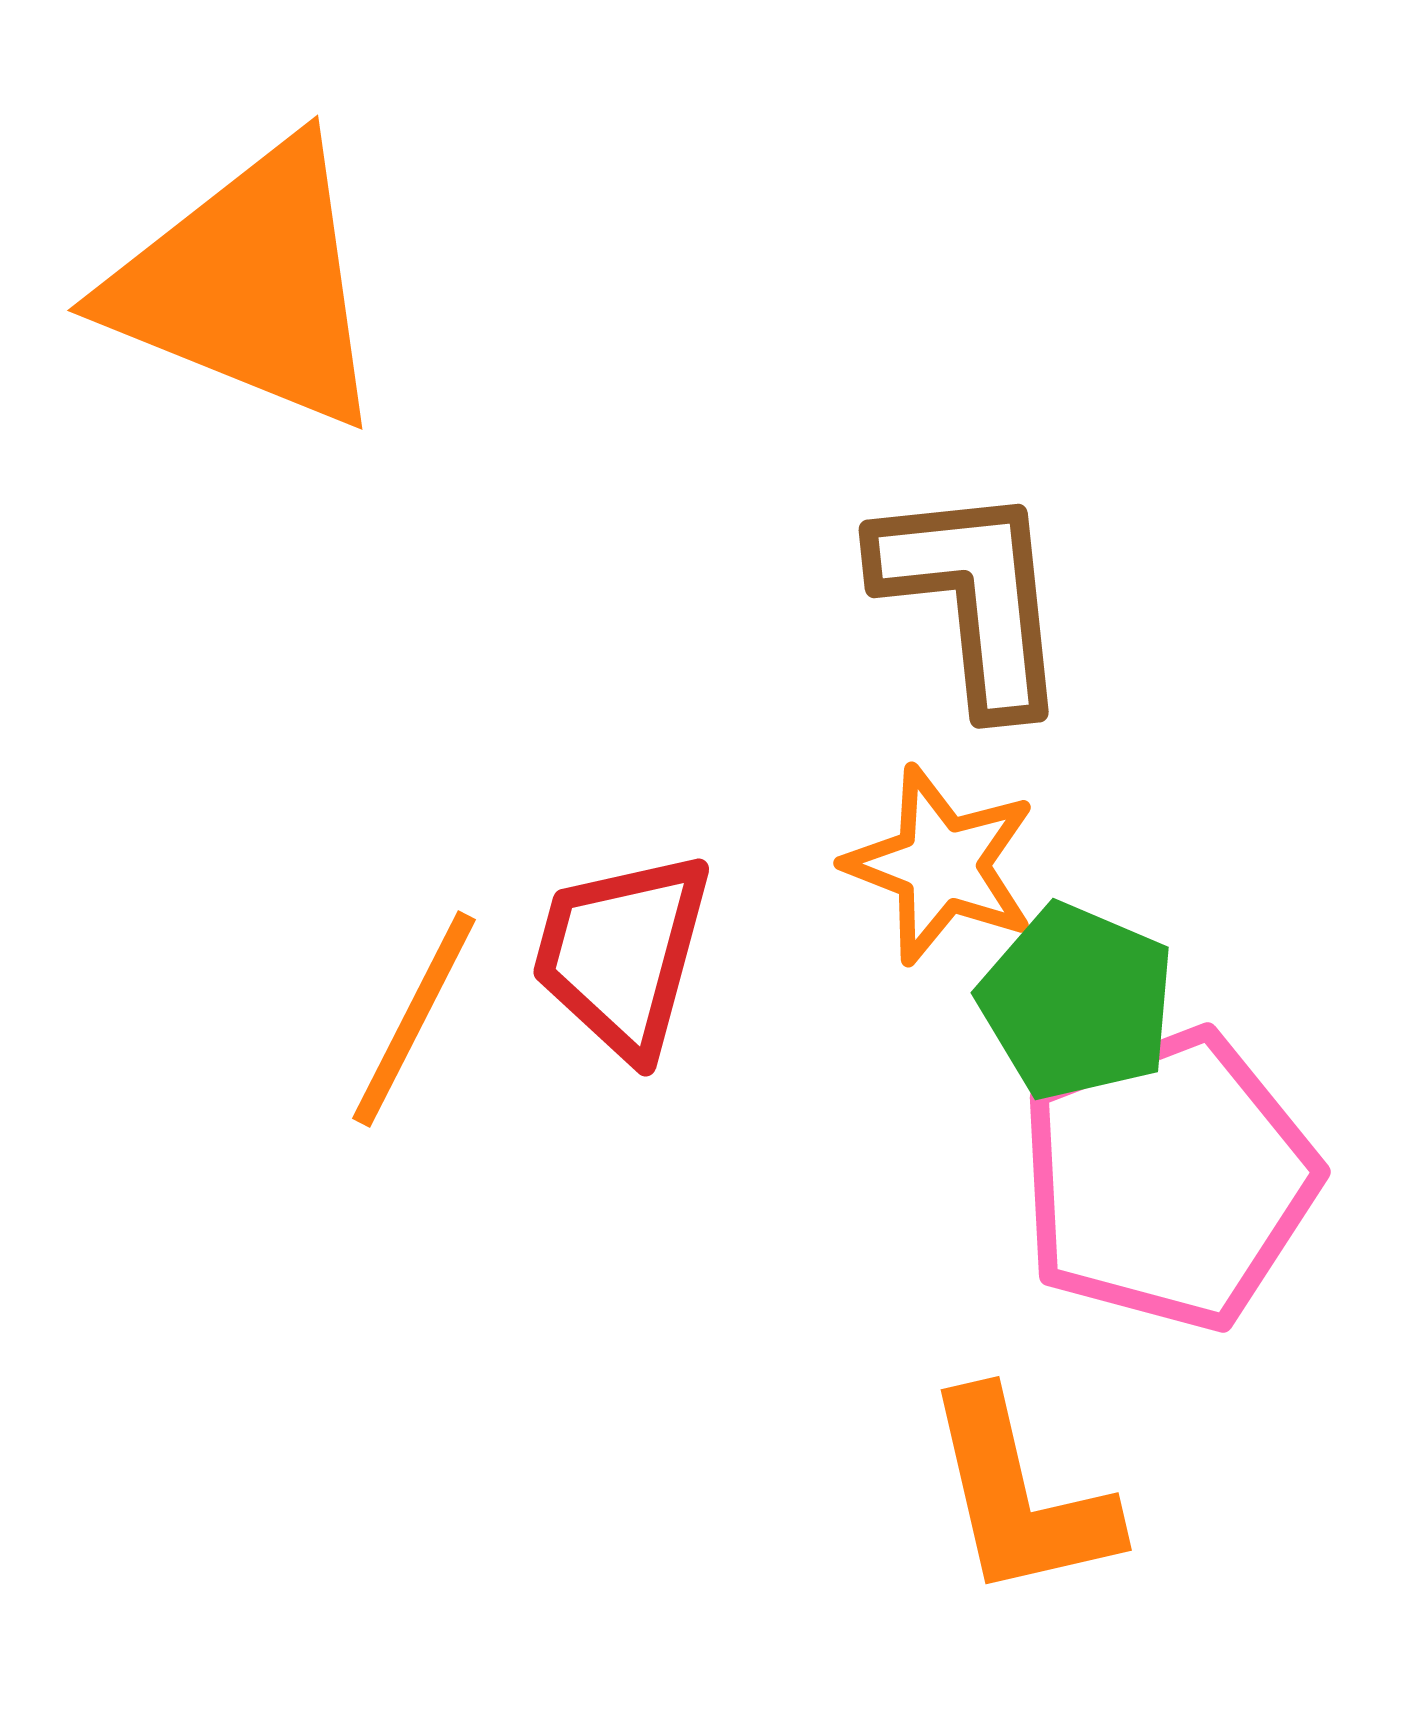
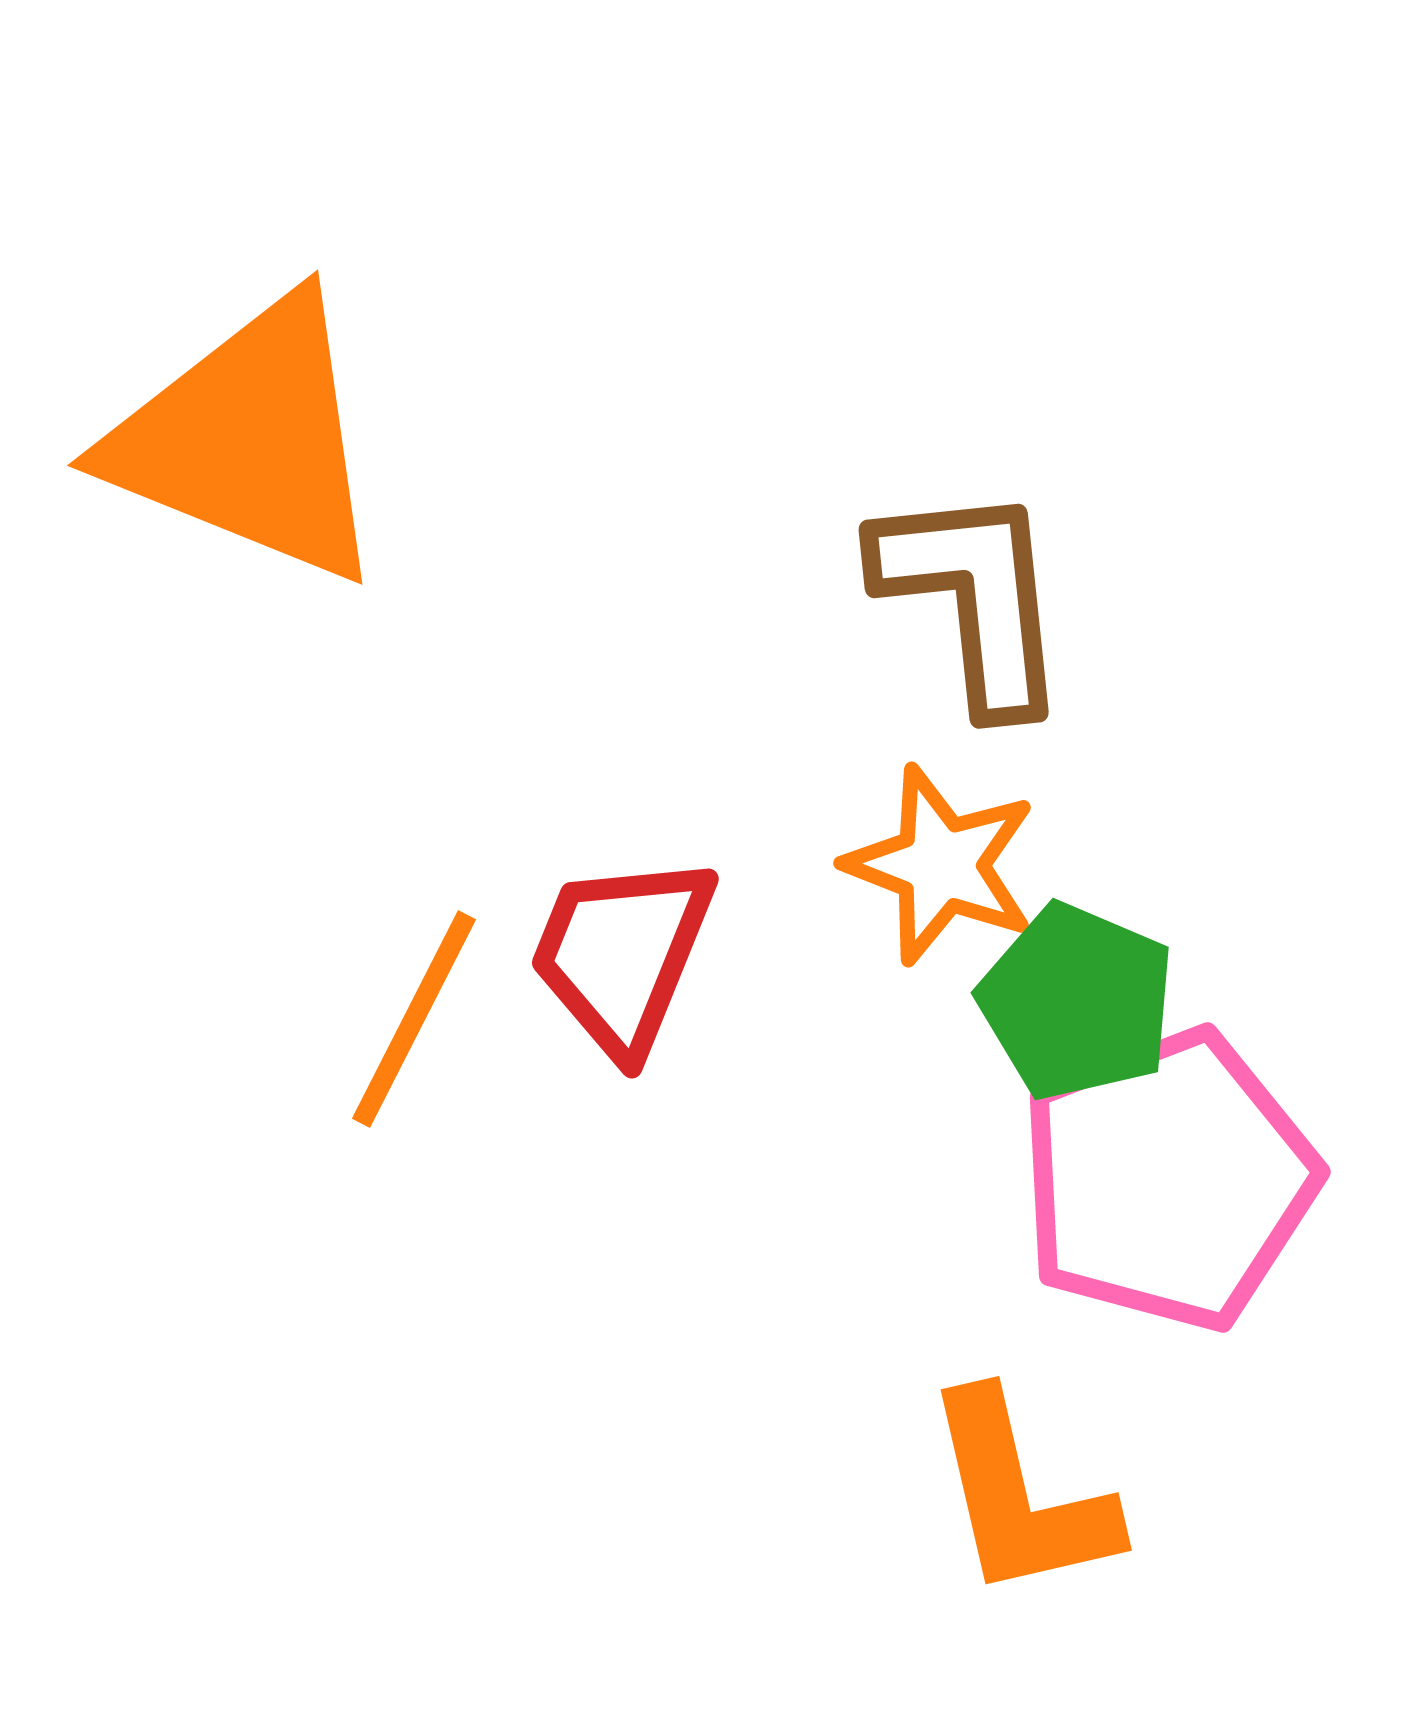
orange triangle: moved 155 px down
red trapezoid: rotated 7 degrees clockwise
